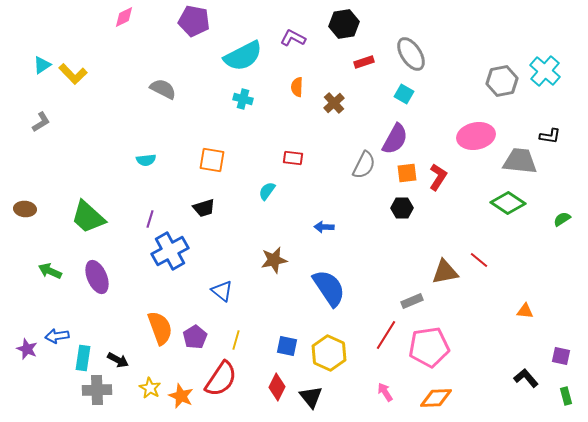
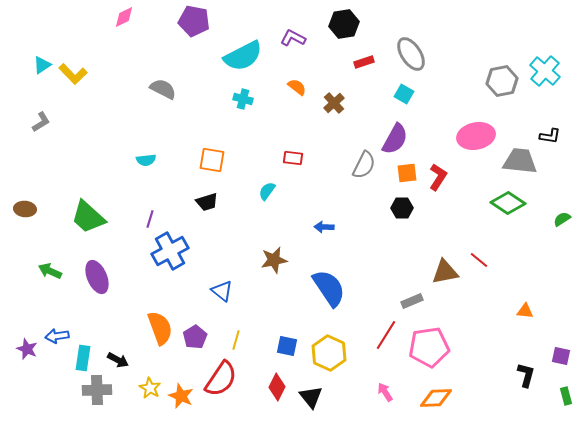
orange semicircle at (297, 87): rotated 126 degrees clockwise
black trapezoid at (204, 208): moved 3 px right, 6 px up
black L-shape at (526, 378): moved 3 px up; rotated 55 degrees clockwise
